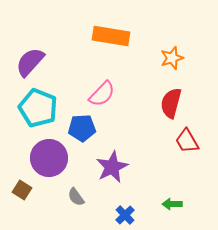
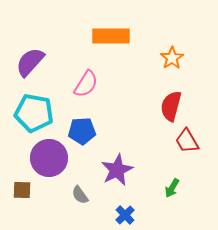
orange rectangle: rotated 9 degrees counterclockwise
orange star: rotated 15 degrees counterclockwise
pink semicircle: moved 16 px left, 10 px up; rotated 12 degrees counterclockwise
red semicircle: moved 3 px down
cyan pentagon: moved 4 px left, 5 px down; rotated 12 degrees counterclockwise
blue pentagon: moved 3 px down
purple star: moved 5 px right, 3 px down
brown square: rotated 30 degrees counterclockwise
gray semicircle: moved 4 px right, 2 px up
green arrow: moved 16 px up; rotated 60 degrees counterclockwise
